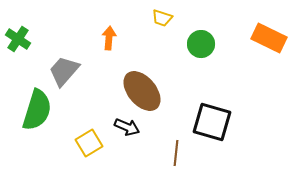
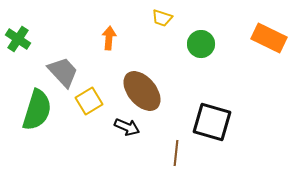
gray trapezoid: moved 1 px left, 1 px down; rotated 96 degrees clockwise
yellow square: moved 42 px up
